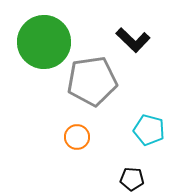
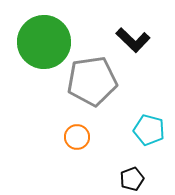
black pentagon: rotated 25 degrees counterclockwise
